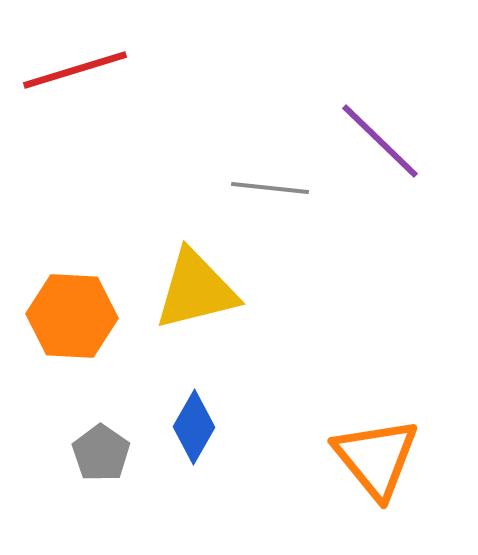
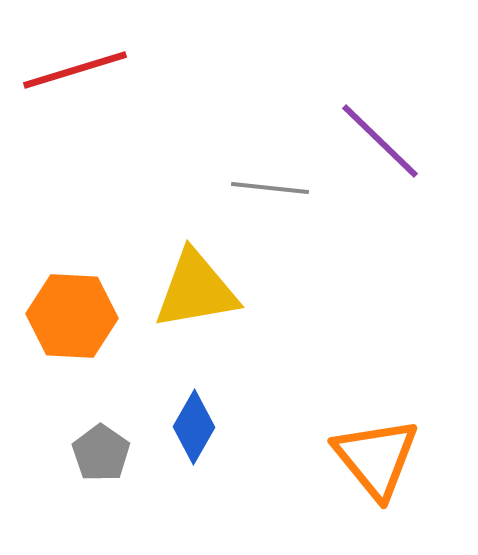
yellow triangle: rotated 4 degrees clockwise
